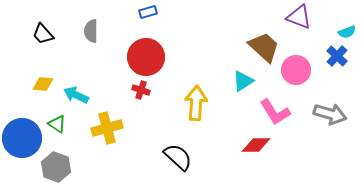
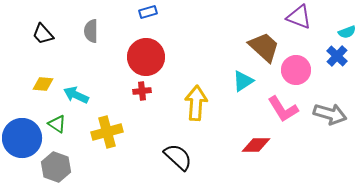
red cross: moved 1 px right, 1 px down; rotated 24 degrees counterclockwise
pink L-shape: moved 8 px right, 3 px up
yellow cross: moved 4 px down
